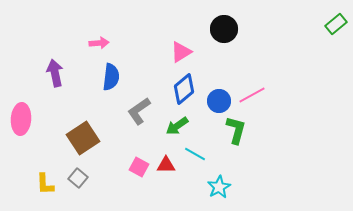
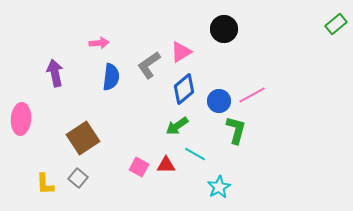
gray L-shape: moved 10 px right, 46 px up
